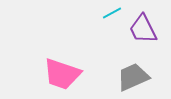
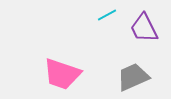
cyan line: moved 5 px left, 2 px down
purple trapezoid: moved 1 px right, 1 px up
